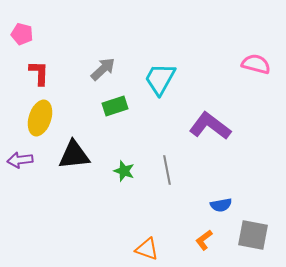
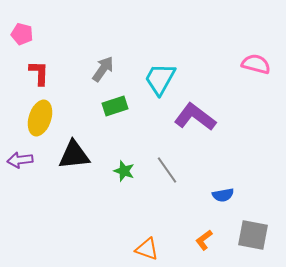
gray arrow: rotated 12 degrees counterclockwise
purple L-shape: moved 15 px left, 9 px up
gray line: rotated 24 degrees counterclockwise
blue semicircle: moved 2 px right, 10 px up
